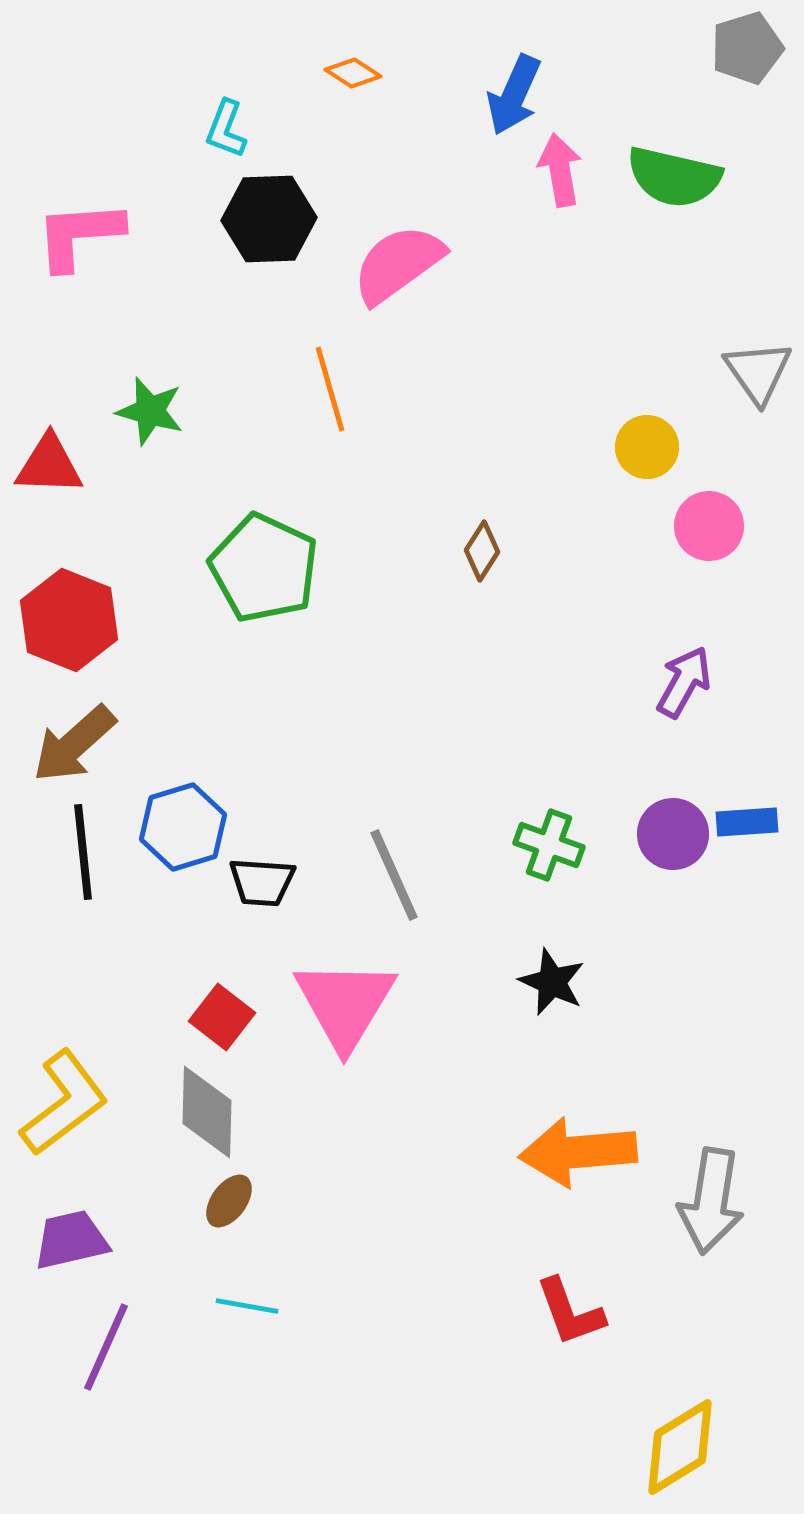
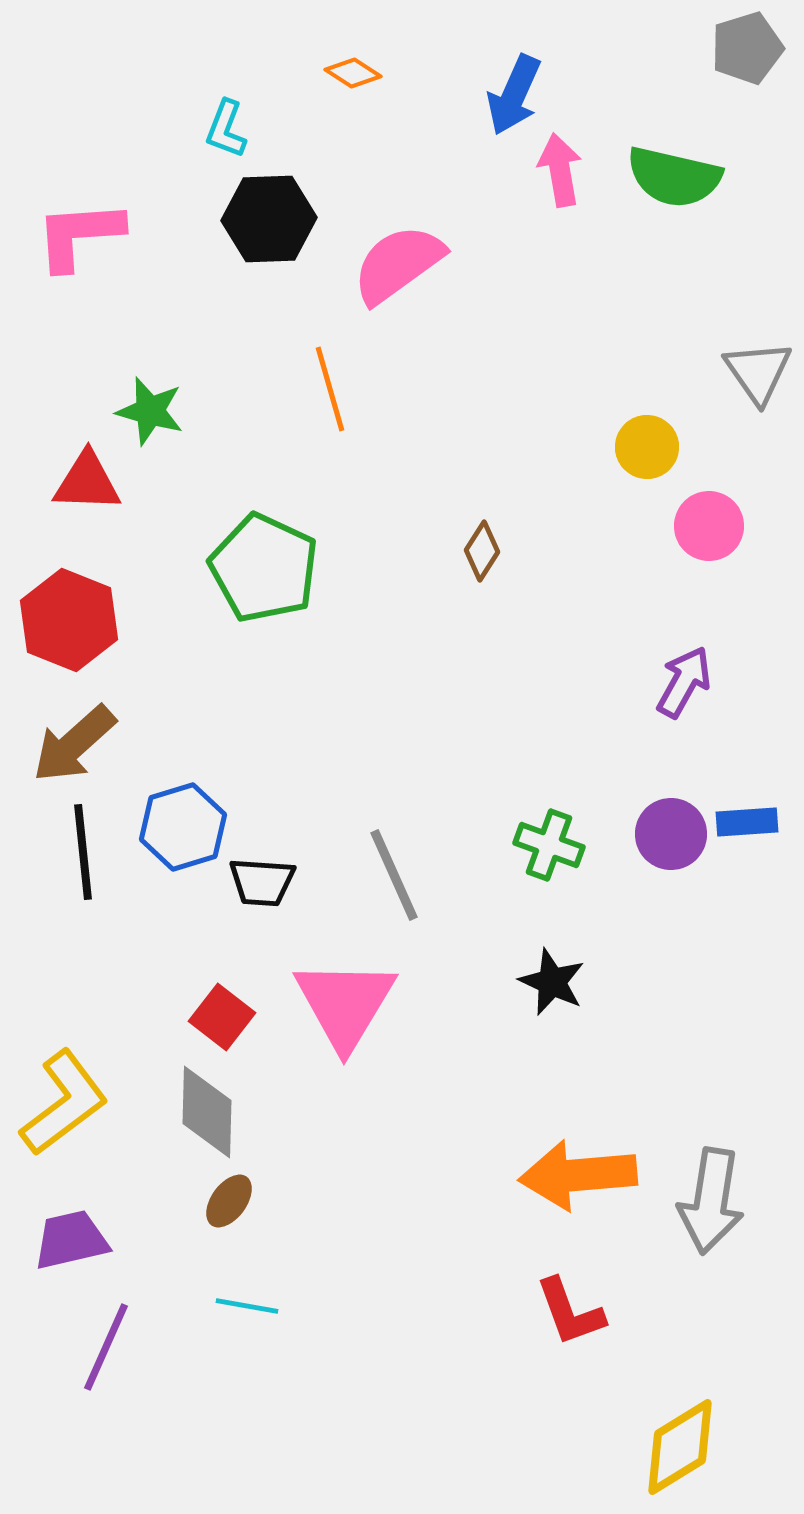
red triangle: moved 38 px right, 17 px down
purple circle: moved 2 px left
orange arrow: moved 23 px down
